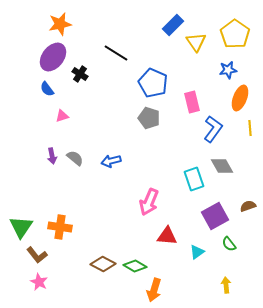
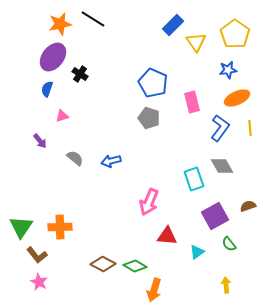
black line: moved 23 px left, 34 px up
blue semicircle: rotated 56 degrees clockwise
orange ellipse: moved 3 px left; rotated 45 degrees clockwise
blue L-shape: moved 7 px right, 1 px up
purple arrow: moved 12 px left, 15 px up; rotated 28 degrees counterclockwise
orange cross: rotated 10 degrees counterclockwise
